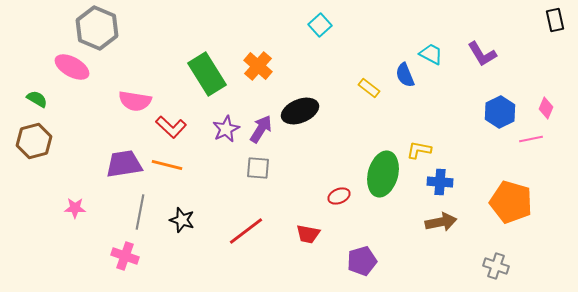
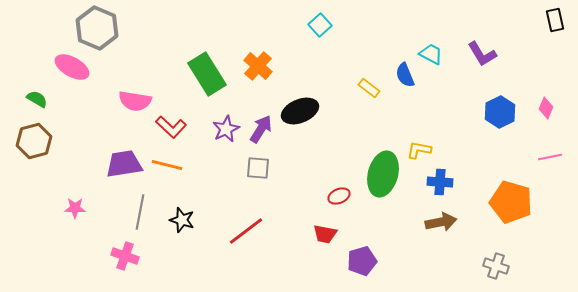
pink line: moved 19 px right, 18 px down
red trapezoid: moved 17 px right
